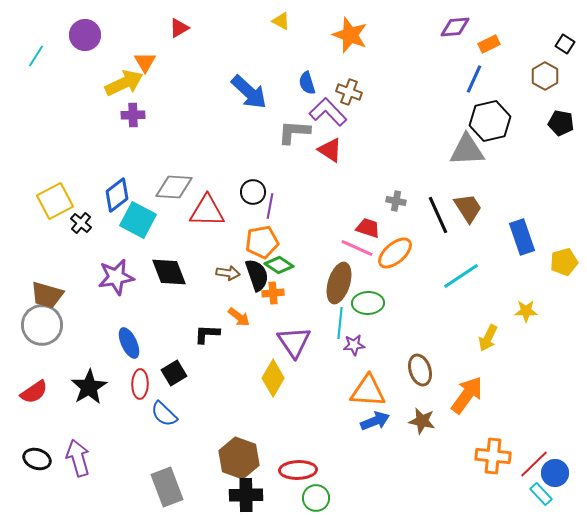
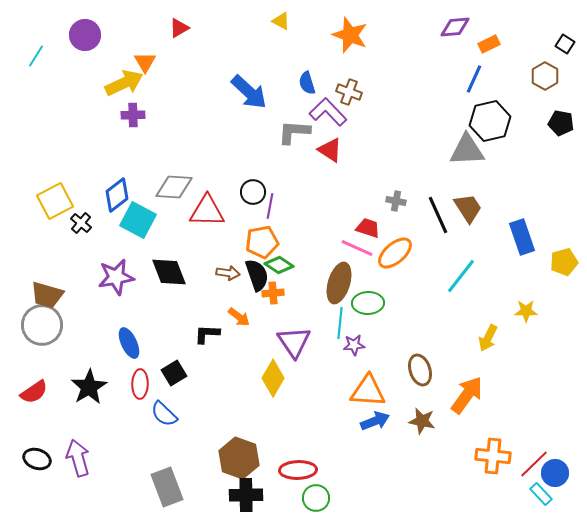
cyan line at (461, 276): rotated 18 degrees counterclockwise
